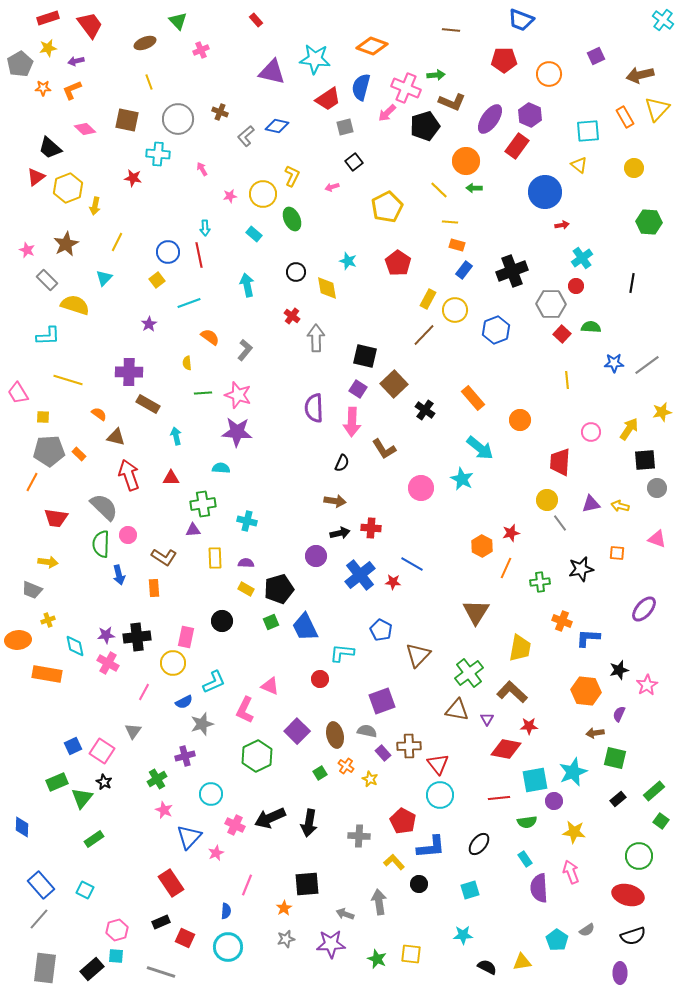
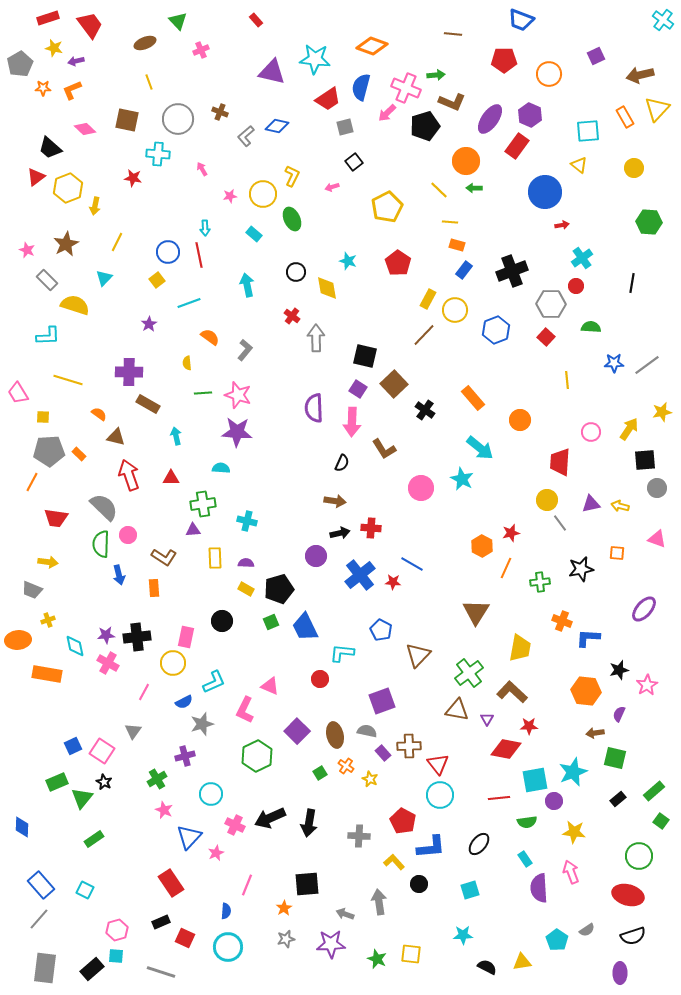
brown line at (451, 30): moved 2 px right, 4 px down
yellow star at (48, 48): moved 6 px right; rotated 24 degrees clockwise
red square at (562, 334): moved 16 px left, 3 px down
